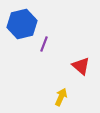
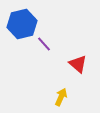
purple line: rotated 63 degrees counterclockwise
red triangle: moved 3 px left, 2 px up
